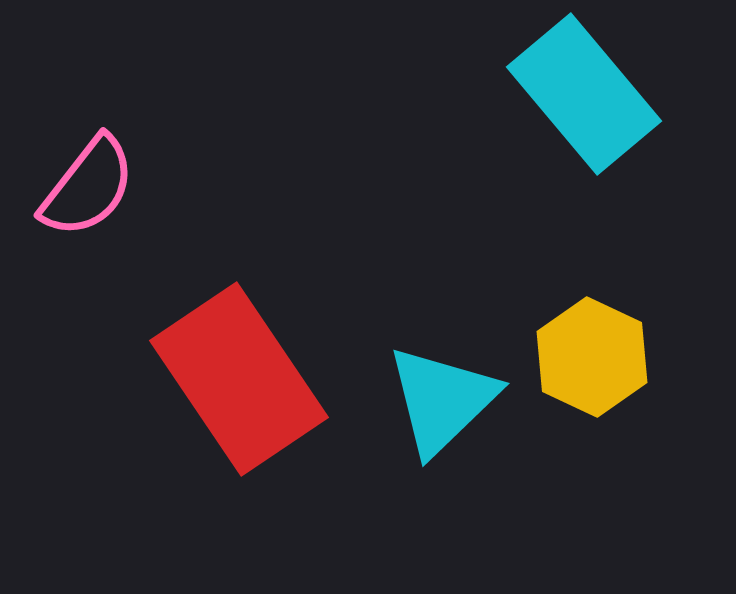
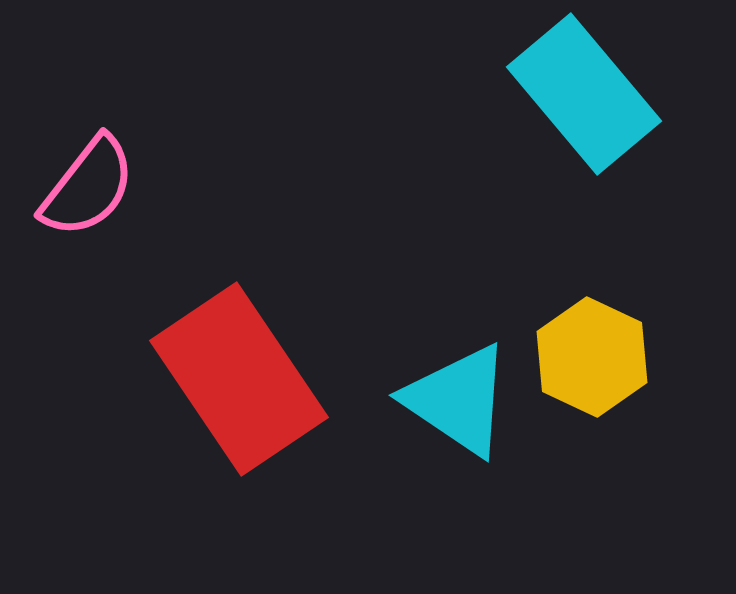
cyan triangle: moved 16 px right; rotated 42 degrees counterclockwise
